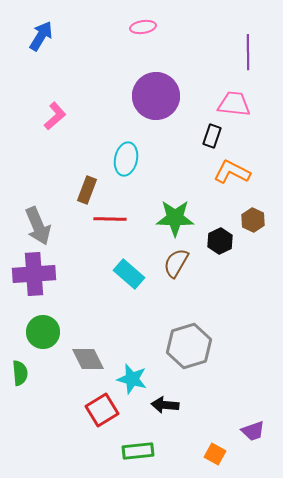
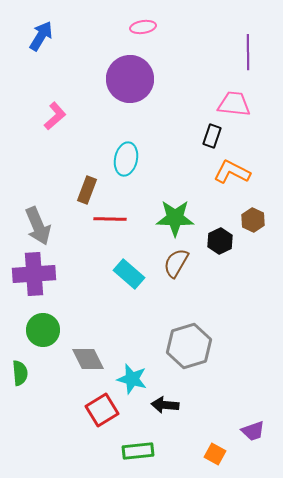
purple circle: moved 26 px left, 17 px up
green circle: moved 2 px up
